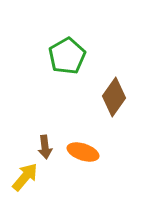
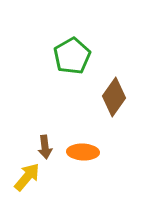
green pentagon: moved 5 px right
orange ellipse: rotated 16 degrees counterclockwise
yellow arrow: moved 2 px right
